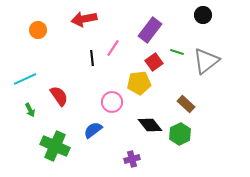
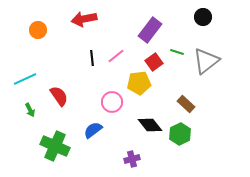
black circle: moved 2 px down
pink line: moved 3 px right, 8 px down; rotated 18 degrees clockwise
